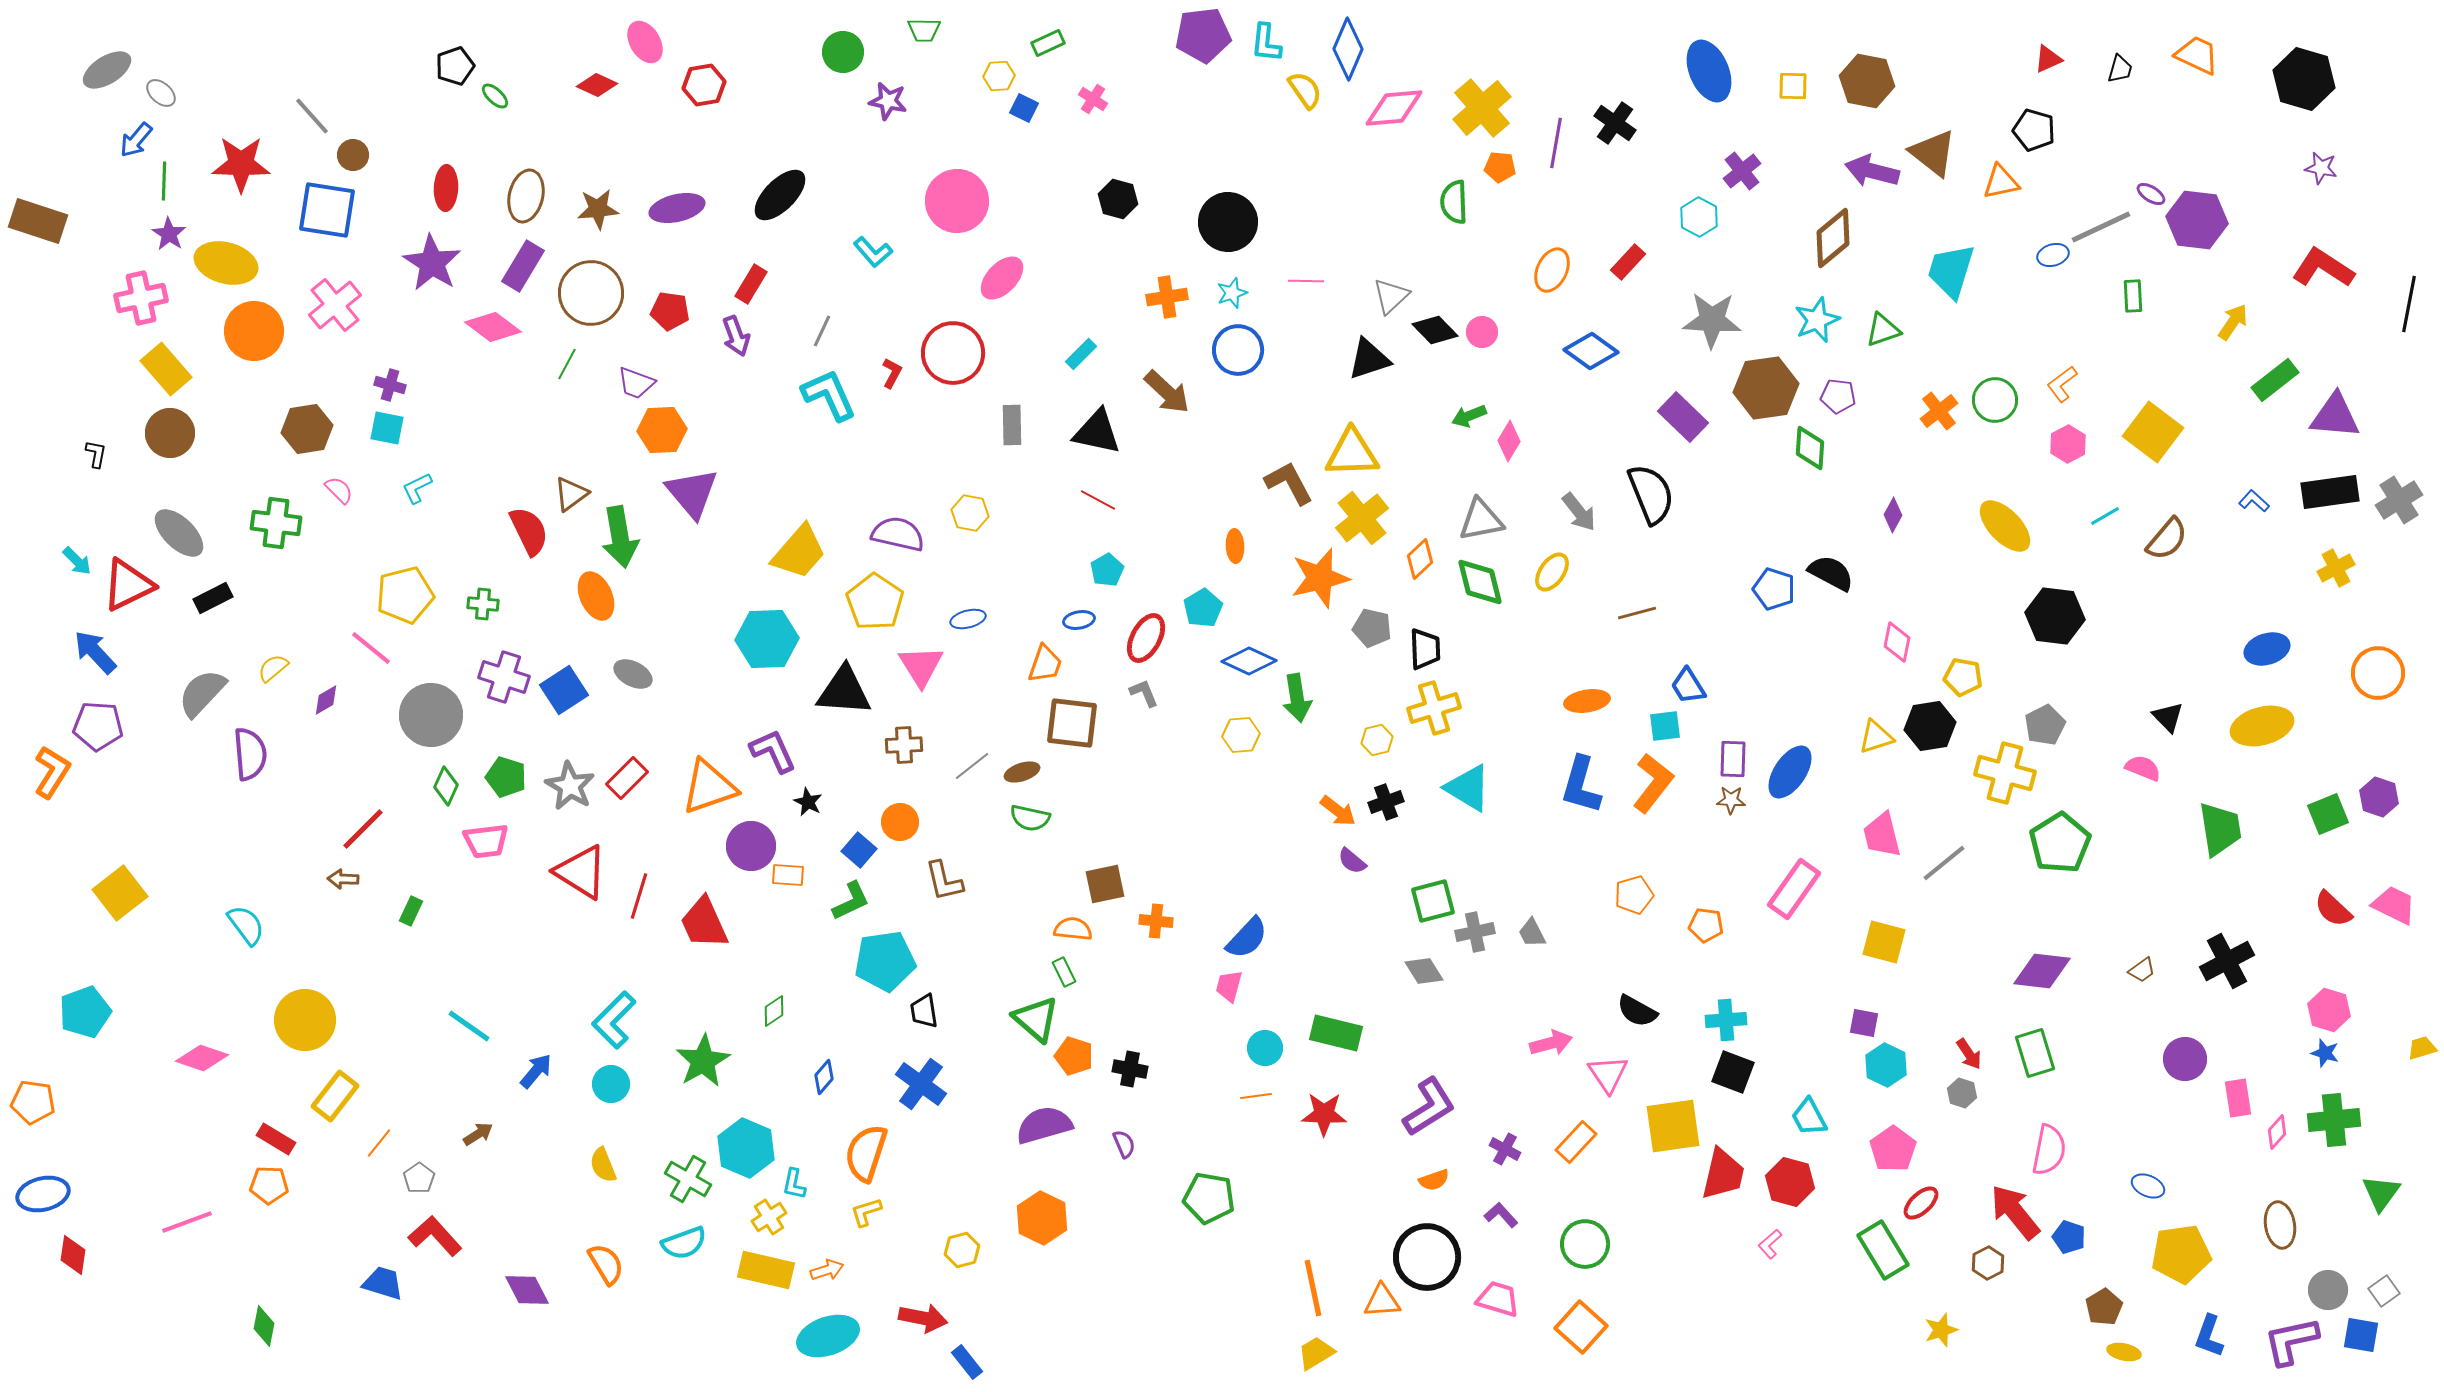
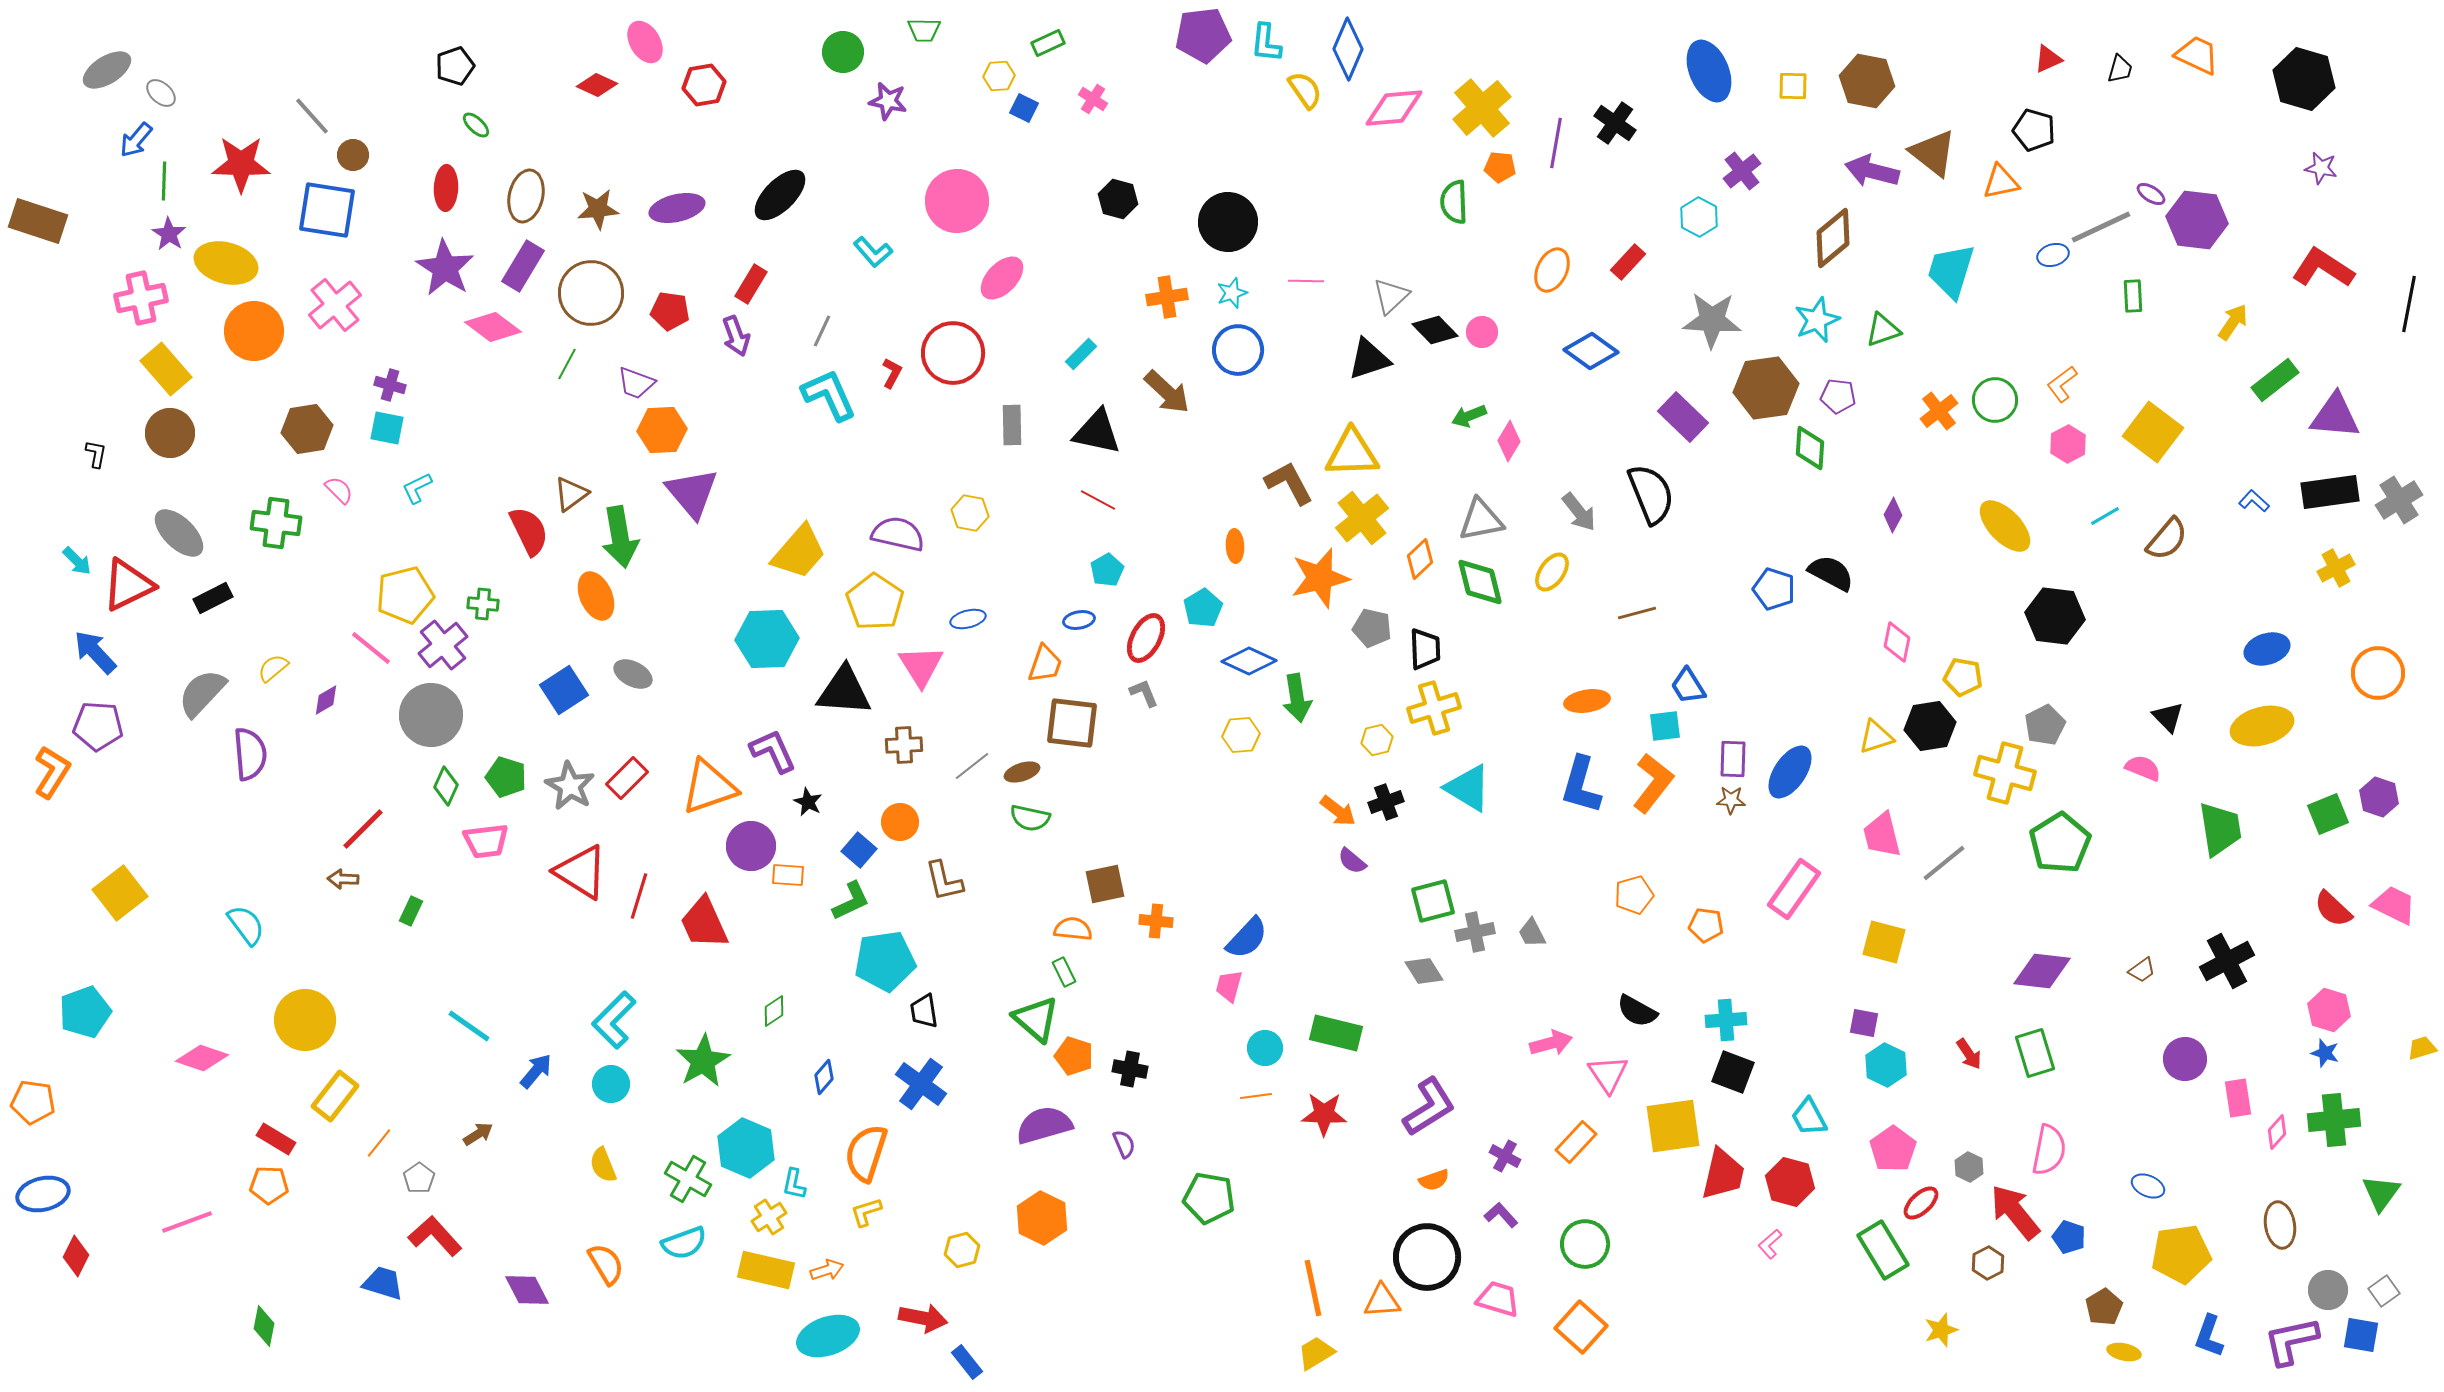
green ellipse at (495, 96): moved 19 px left, 29 px down
purple star at (432, 263): moved 13 px right, 5 px down
purple cross at (504, 677): moved 61 px left, 32 px up; rotated 33 degrees clockwise
gray hexagon at (1962, 1093): moved 7 px right, 74 px down; rotated 8 degrees clockwise
purple cross at (1505, 1149): moved 7 px down
red diamond at (73, 1255): moved 3 px right, 1 px down; rotated 18 degrees clockwise
